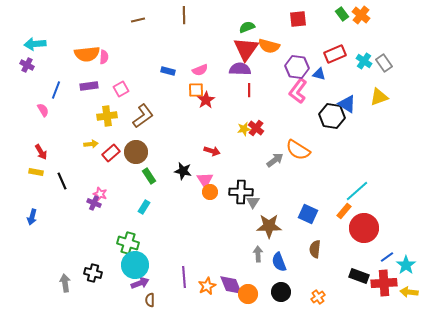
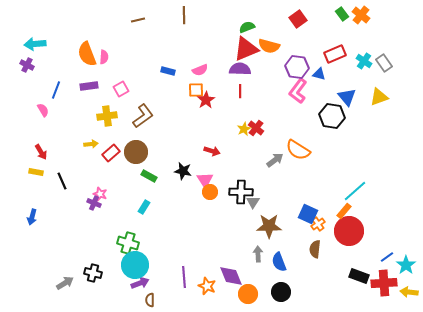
red square at (298, 19): rotated 30 degrees counterclockwise
red triangle at (246, 49): rotated 32 degrees clockwise
orange semicircle at (87, 54): rotated 75 degrees clockwise
red line at (249, 90): moved 9 px left, 1 px down
blue triangle at (347, 104): moved 7 px up; rotated 18 degrees clockwise
yellow star at (244, 129): rotated 16 degrees counterclockwise
green rectangle at (149, 176): rotated 28 degrees counterclockwise
cyan line at (357, 191): moved 2 px left
red circle at (364, 228): moved 15 px left, 3 px down
gray arrow at (65, 283): rotated 66 degrees clockwise
purple diamond at (231, 285): moved 9 px up
orange star at (207, 286): rotated 24 degrees counterclockwise
orange cross at (318, 297): moved 73 px up
